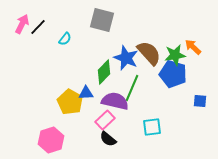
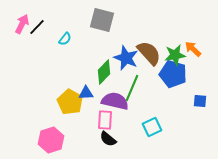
black line: moved 1 px left
orange arrow: moved 2 px down
pink rectangle: rotated 42 degrees counterclockwise
cyan square: rotated 18 degrees counterclockwise
